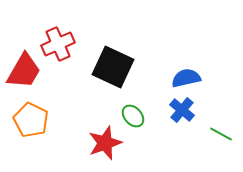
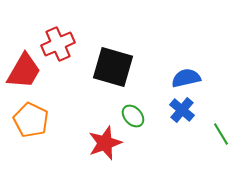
black square: rotated 9 degrees counterclockwise
green line: rotated 30 degrees clockwise
